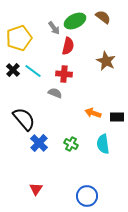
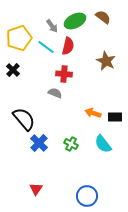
gray arrow: moved 2 px left, 2 px up
cyan line: moved 13 px right, 24 px up
black rectangle: moved 2 px left
cyan semicircle: rotated 30 degrees counterclockwise
